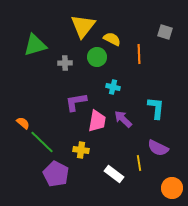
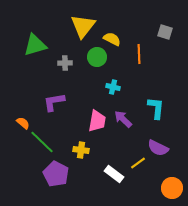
purple L-shape: moved 22 px left
yellow line: moved 1 px left; rotated 63 degrees clockwise
